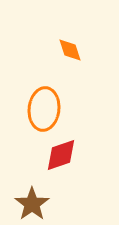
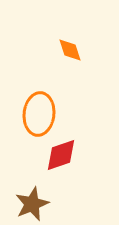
orange ellipse: moved 5 px left, 5 px down
brown star: rotated 12 degrees clockwise
